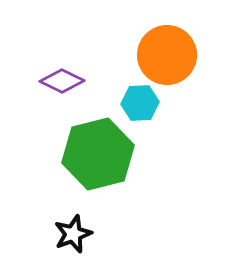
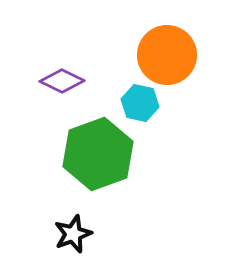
cyan hexagon: rotated 15 degrees clockwise
green hexagon: rotated 6 degrees counterclockwise
